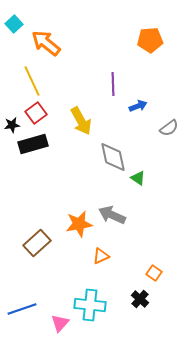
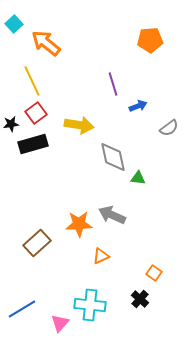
purple line: rotated 15 degrees counterclockwise
yellow arrow: moved 2 px left, 4 px down; rotated 52 degrees counterclockwise
black star: moved 1 px left, 1 px up
green triangle: rotated 28 degrees counterclockwise
orange star: rotated 8 degrees clockwise
blue line: rotated 12 degrees counterclockwise
